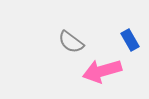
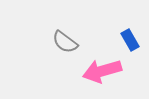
gray semicircle: moved 6 px left
